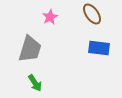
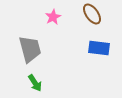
pink star: moved 3 px right
gray trapezoid: rotated 32 degrees counterclockwise
